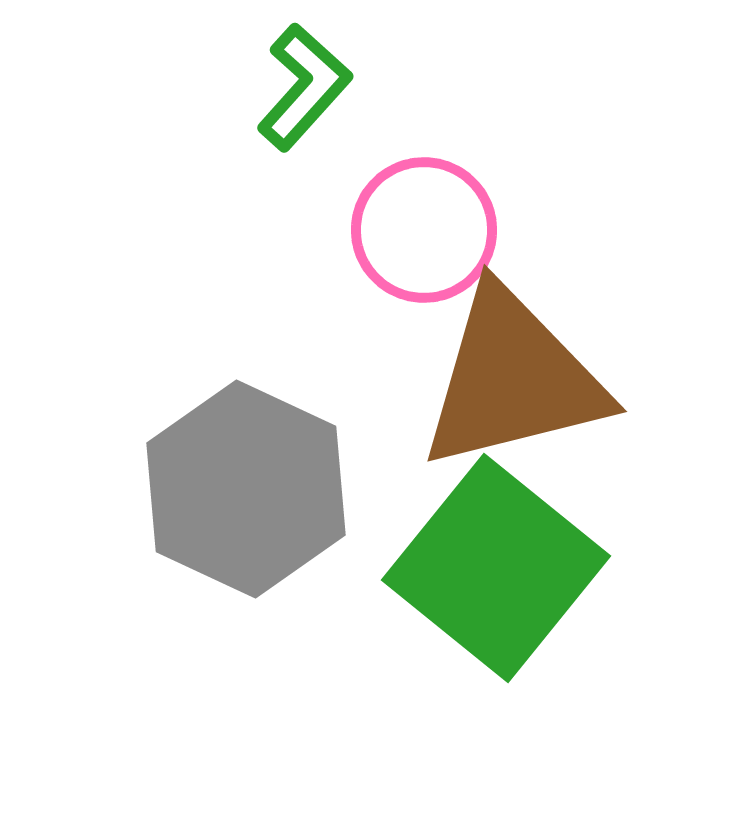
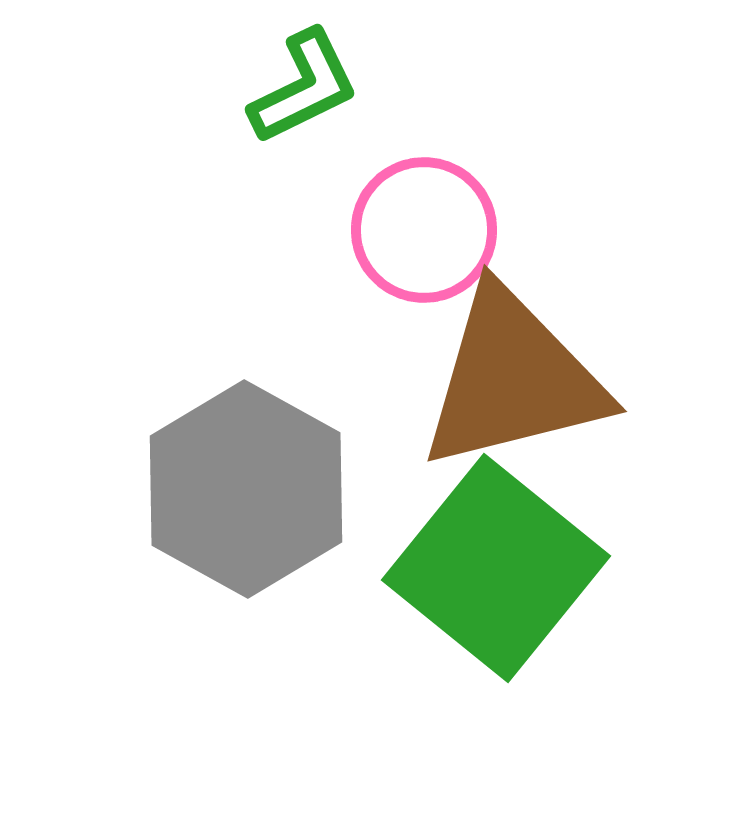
green L-shape: rotated 22 degrees clockwise
gray hexagon: rotated 4 degrees clockwise
